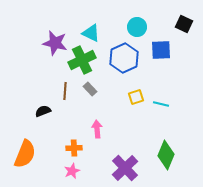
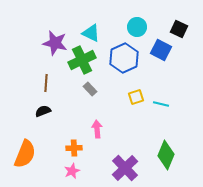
black square: moved 5 px left, 5 px down
blue square: rotated 30 degrees clockwise
brown line: moved 19 px left, 8 px up
